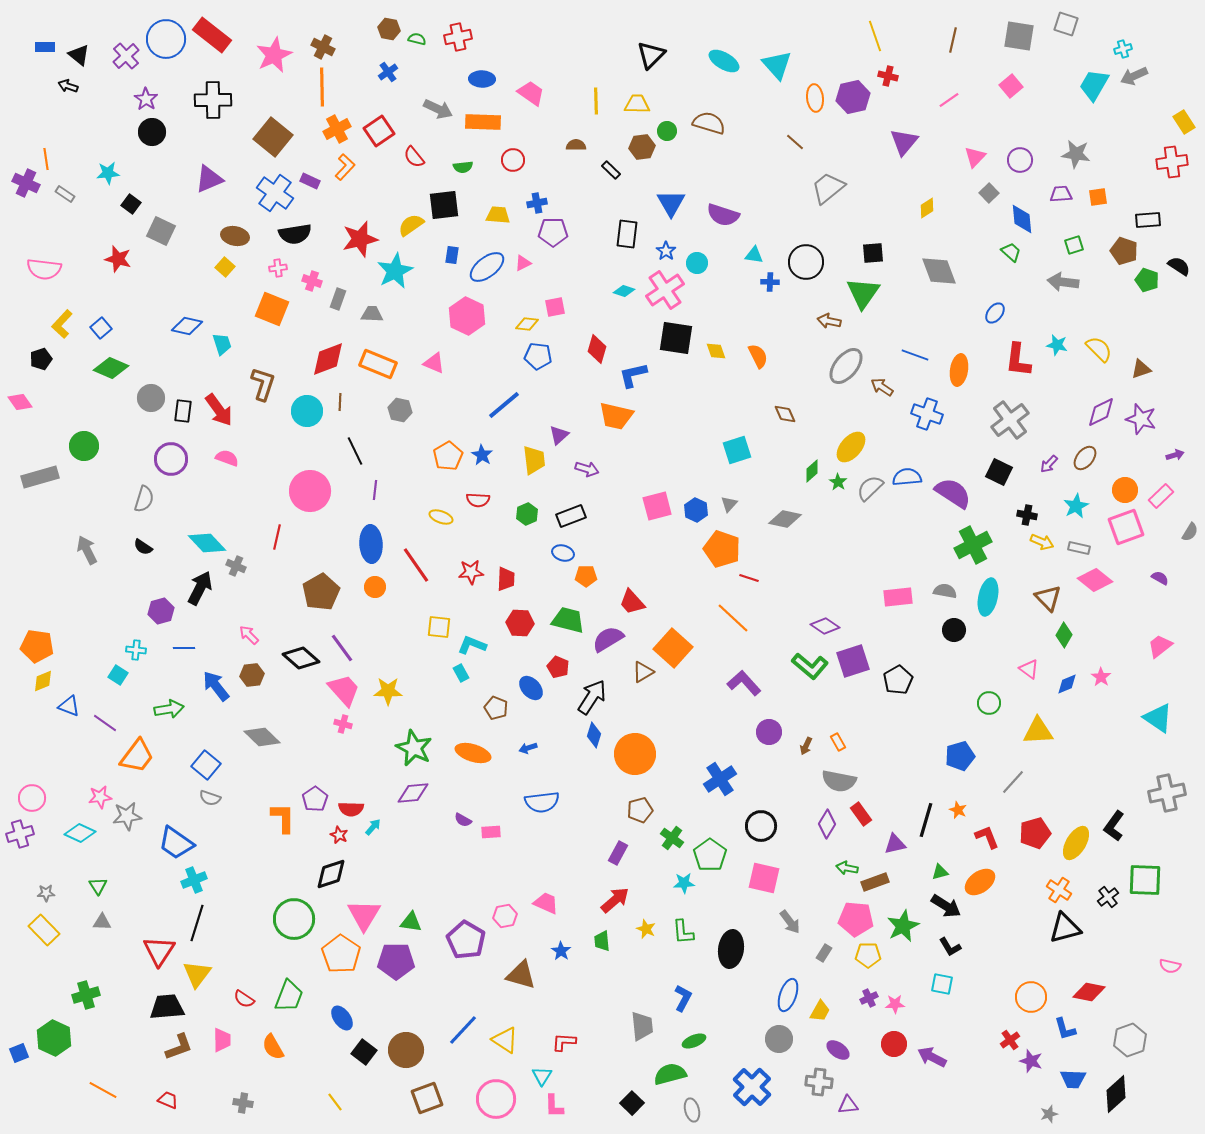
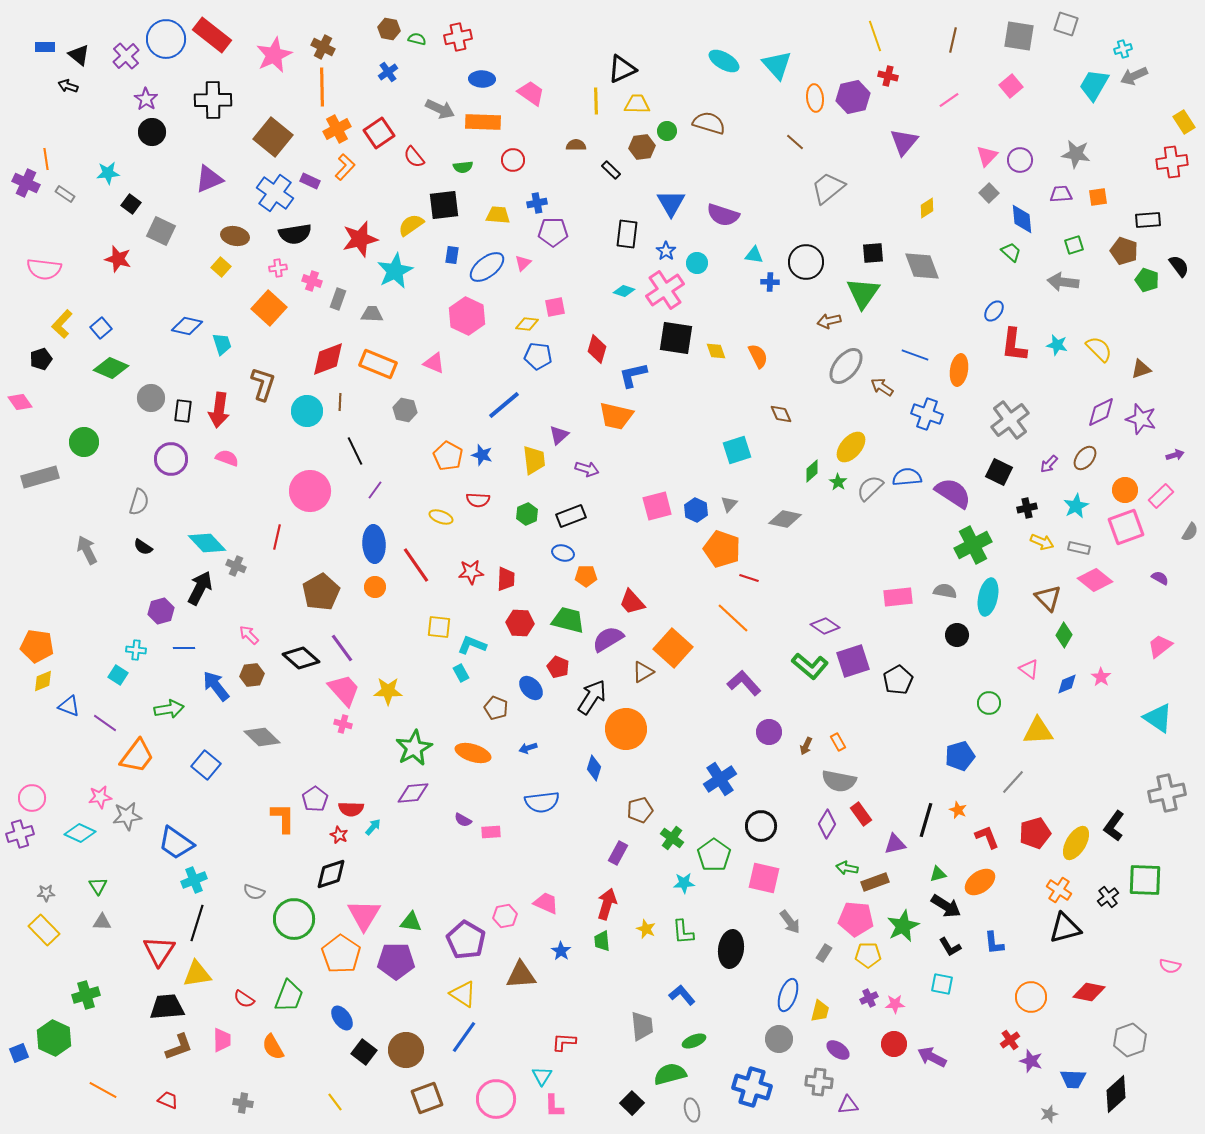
black triangle at (651, 55): moved 29 px left, 14 px down; rotated 20 degrees clockwise
gray arrow at (438, 109): moved 2 px right
red square at (379, 131): moved 2 px down
pink triangle at (975, 157): moved 12 px right, 1 px up
pink triangle at (523, 263): rotated 18 degrees counterclockwise
black semicircle at (1179, 266): rotated 20 degrees clockwise
yellow square at (225, 267): moved 4 px left
gray diamond at (939, 271): moved 17 px left, 5 px up
orange square at (272, 309): moved 3 px left, 1 px up; rotated 20 degrees clockwise
blue ellipse at (995, 313): moved 1 px left, 2 px up
brown arrow at (829, 321): rotated 25 degrees counterclockwise
red L-shape at (1018, 360): moved 4 px left, 15 px up
red arrow at (219, 410): rotated 44 degrees clockwise
gray hexagon at (400, 410): moved 5 px right
brown diamond at (785, 414): moved 4 px left
green circle at (84, 446): moved 4 px up
blue star at (482, 455): rotated 15 degrees counterclockwise
orange pentagon at (448, 456): rotated 12 degrees counterclockwise
purple line at (375, 490): rotated 30 degrees clockwise
gray semicircle at (144, 499): moved 5 px left, 3 px down
black cross at (1027, 515): moved 7 px up; rotated 24 degrees counterclockwise
blue ellipse at (371, 544): moved 3 px right
black circle at (954, 630): moved 3 px right, 5 px down
blue diamond at (594, 735): moved 33 px down
green star at (414, 748): rotated 18 degrees clockwise
orange circle at (635, 754): moved 9 px left, 25 px up
gray semicircle at (210, 798): moved 44 px right, 94 px down
green pentagon at (710, 855): moved 4 px right
green triangle at (940, 872): moved 2 px left, 2 px down
red arrow at (615, 900): moved 8 px left, 4 px down; rotated 32 degrees counterclockwise
yellow triangle at (197, 974): rotated 44 degrees clockwise
brown triangle at (521, 975): rotated 20 degrees counterclockwise
blue L-shape at (683, 998): moved 1 px left, 3 px up; rotated 68 degrees counterclockwise
yellow trapezoid at (820, 1011): rotated 15 degrees counterclockwise
blue L-shape at (1065, 1029): moved 71 px left, 86 px up; rotated 10 degrees clockwise
blue line at (463, 1030): moved 1 px right, 7 px down; rotated 8 degrees counterclockwise
yellow triangle at (505, 1040): moved 42 px left, 46 px up
blue cross at (752, 1087): rotated 27 degrees counterclockwise
